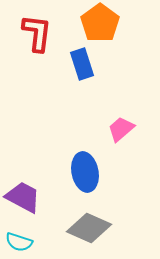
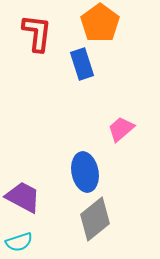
gray diamond: moved 6 px right, 9 px up; rotated 63 degrees counterclockwise
cyan semicircle: rotated 36 degrees counterclockwise
